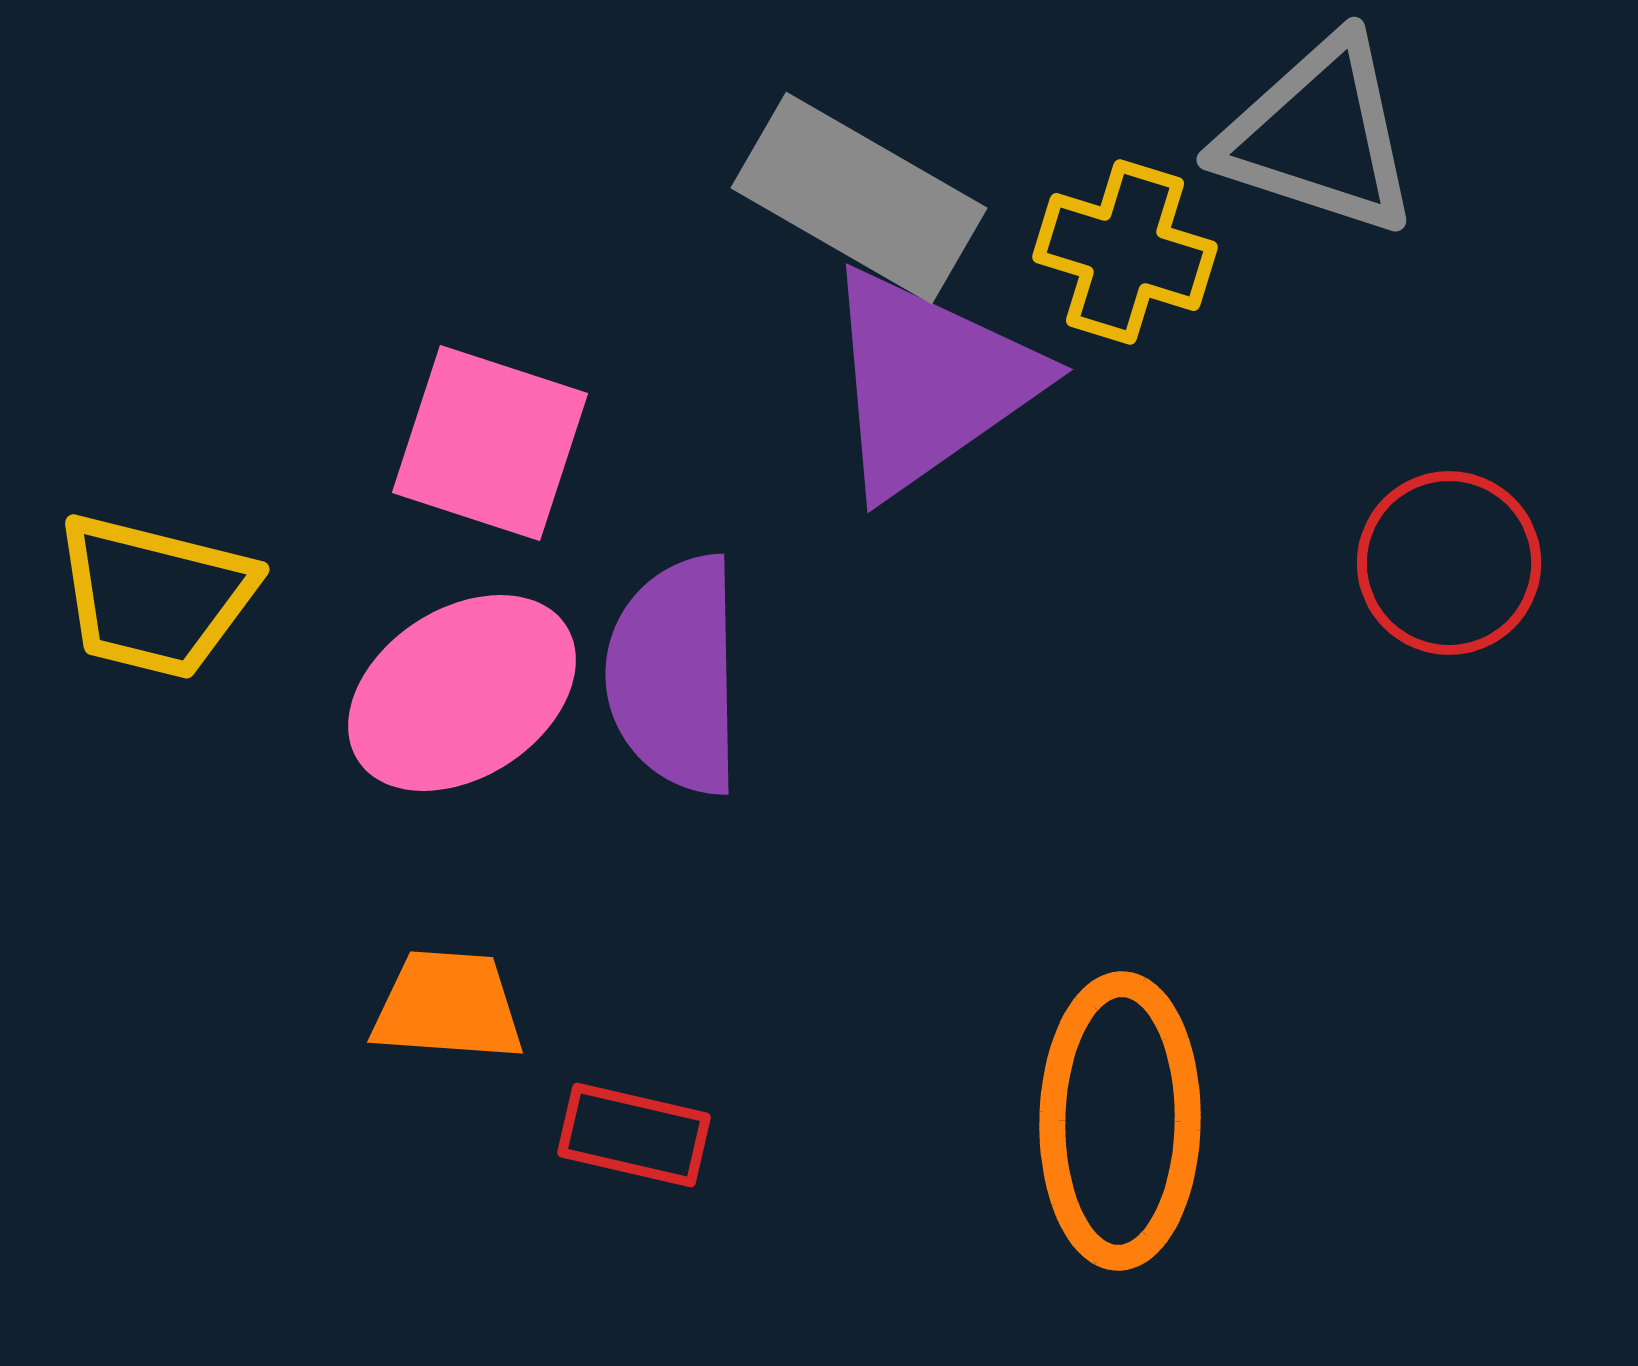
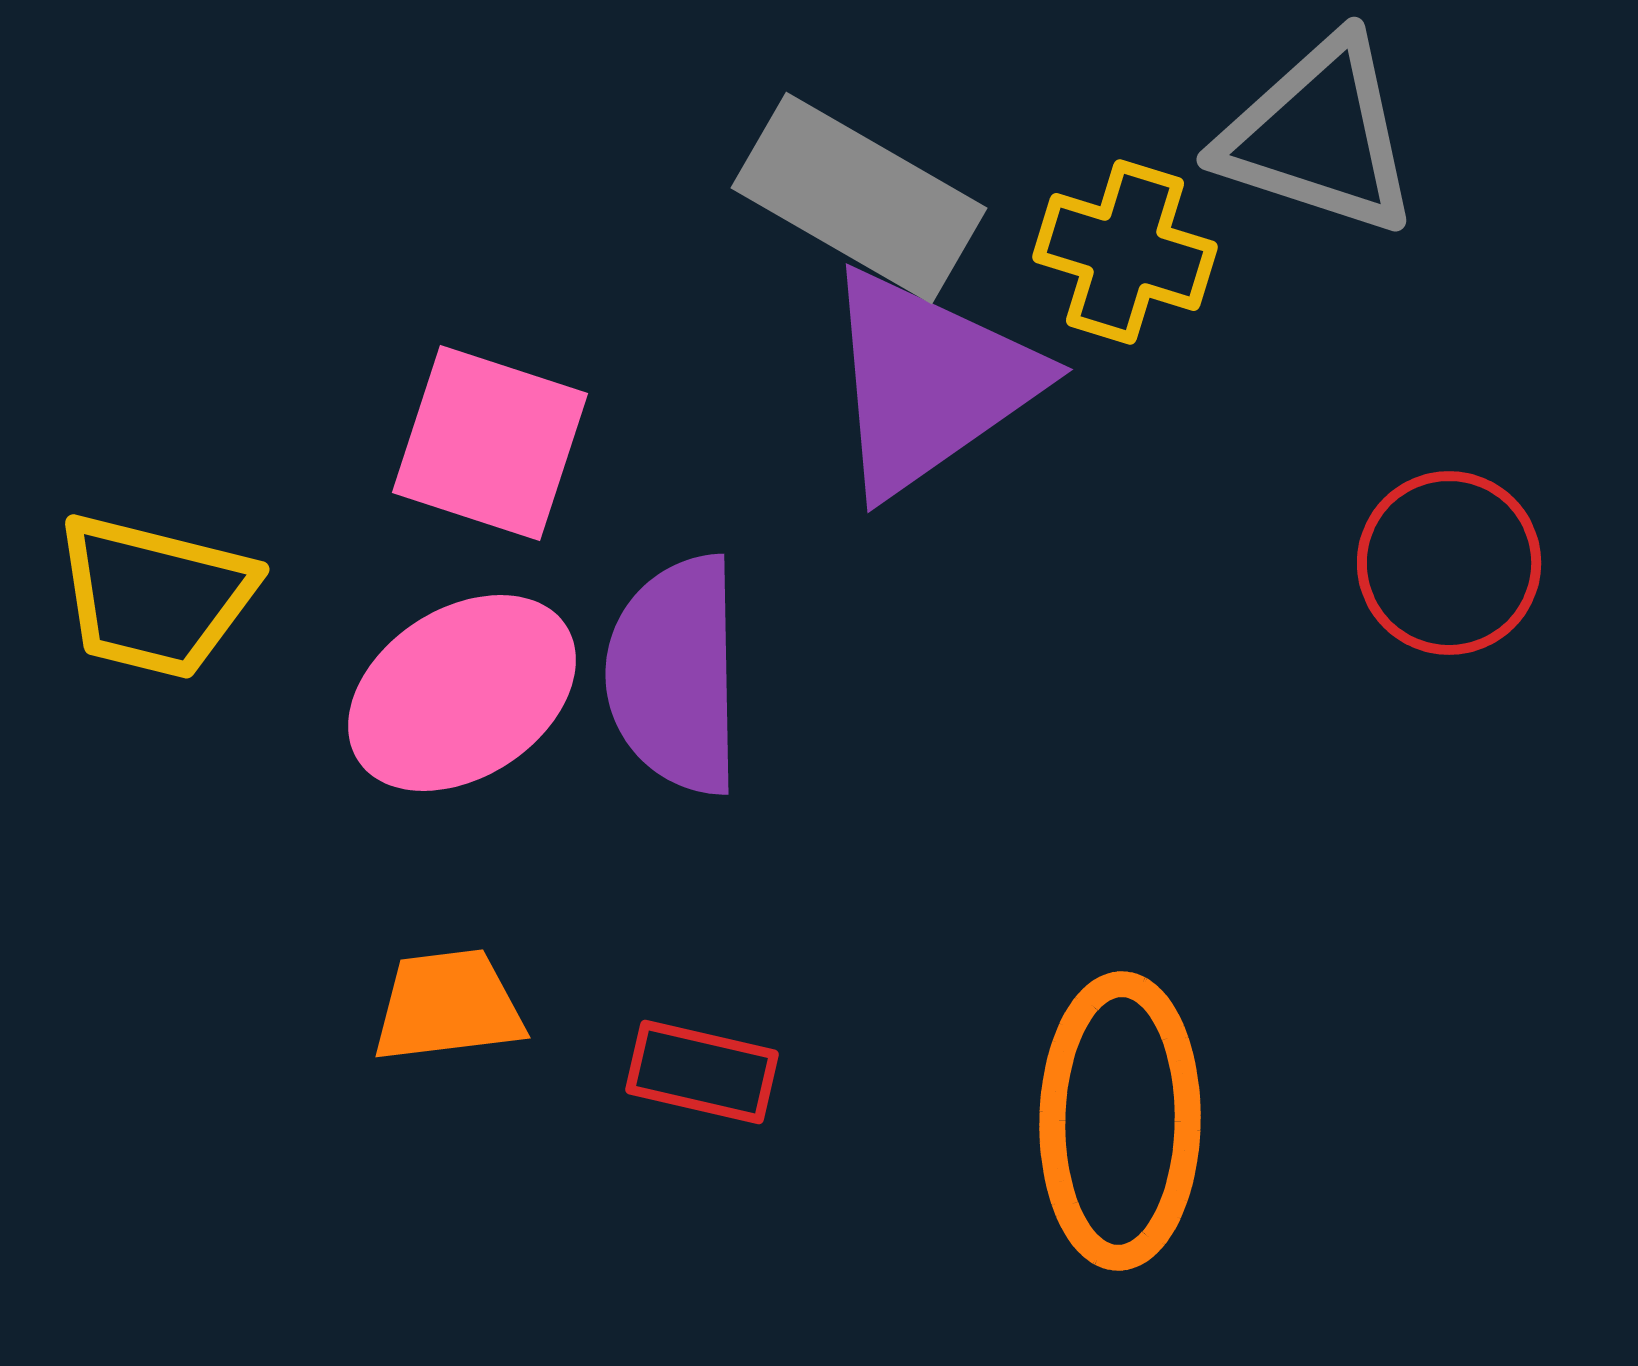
orange trapezoid: rotated 11 degrees counterclockwise
red rectangle: moved 68 px right, 63 px up
